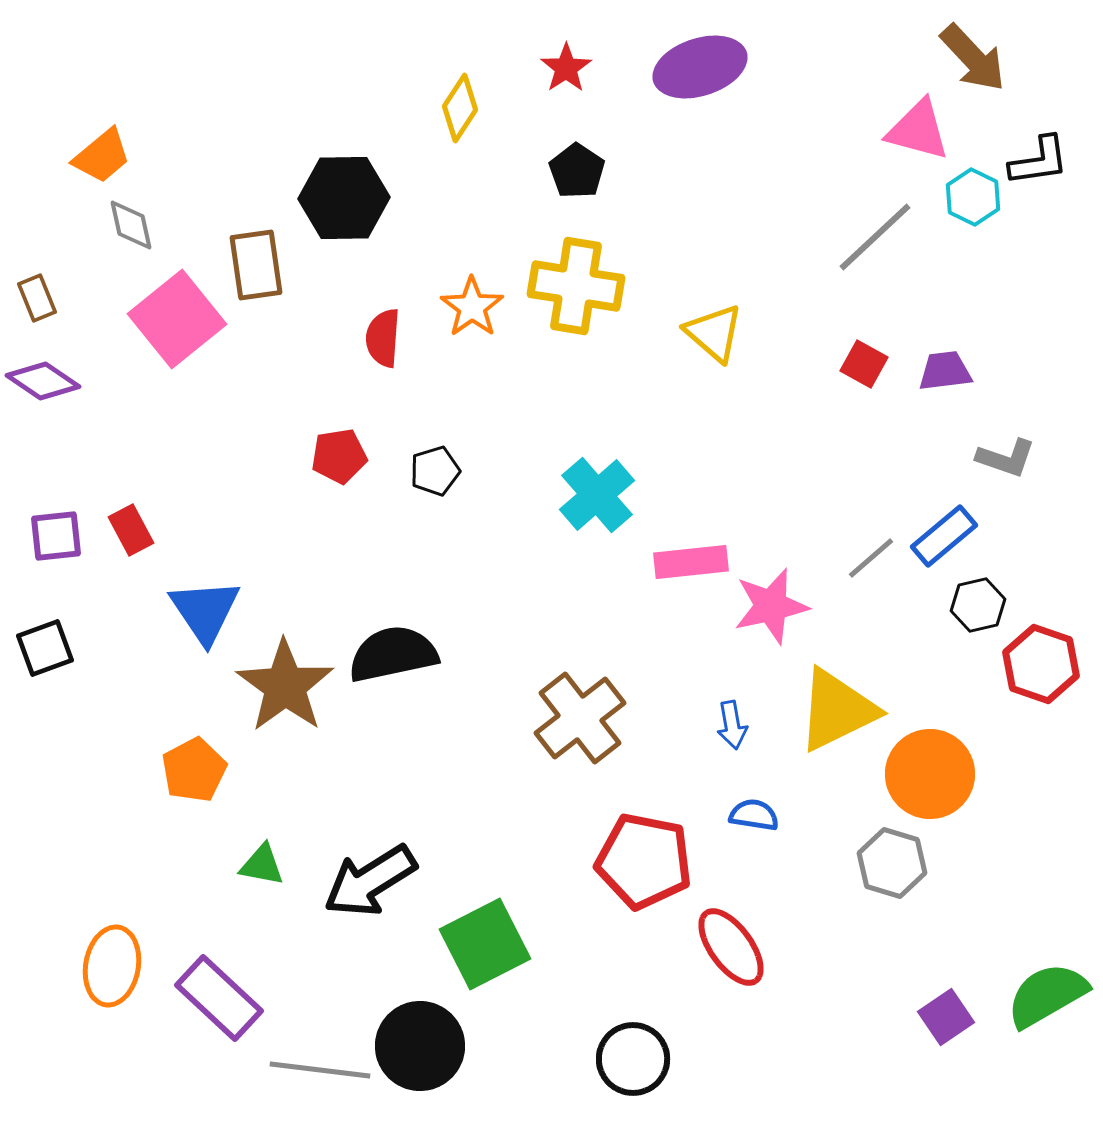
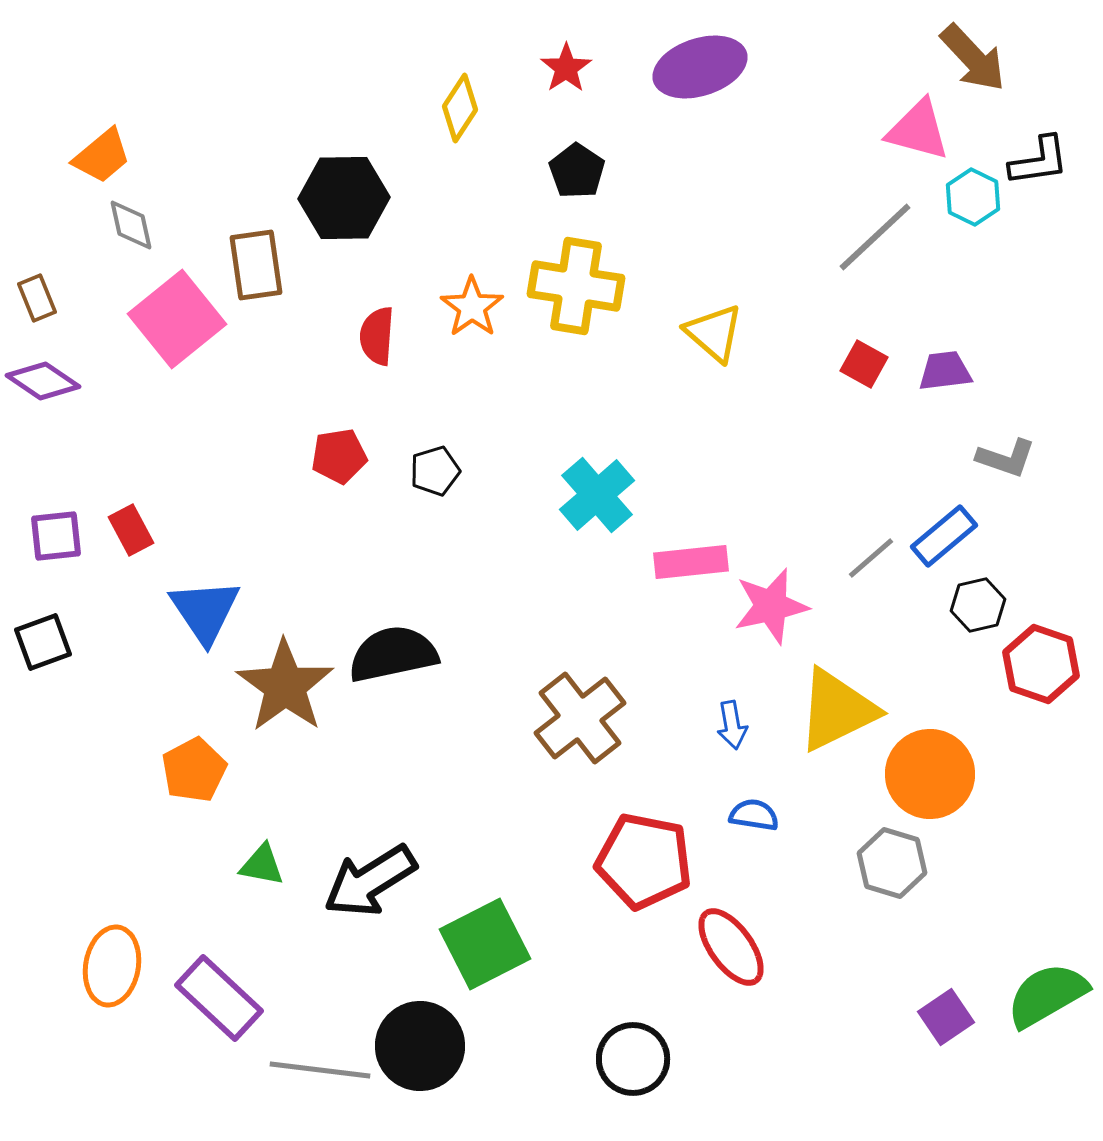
red semicircle at (383, 338): moved 6 px left, 2 px up
black square at (45, 648): moved 2 px left, 6 px up
